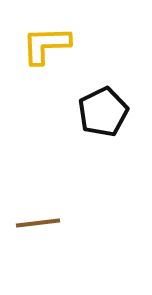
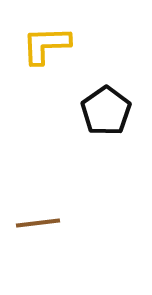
black pentagon: moved 3 px right, 1 px up; rotated 9 degrees counterclockwise
